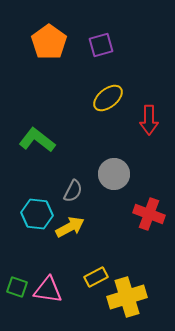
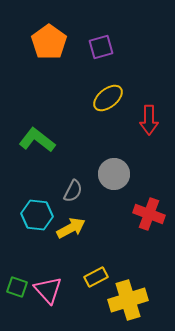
purple square: moved 2 px down
cyan hexagon: moved 1 px down
yellow arrow: moved 1 px right, 1 px down
pink triangle: rotated 40 degrees clockwise
yellow cross: moved 1 px right, 3 px down
